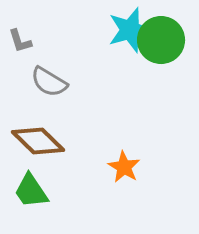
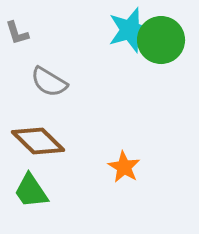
gray L-shape: moved 3 px left, 8 px up
